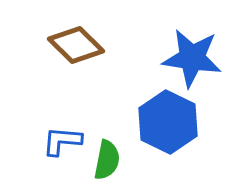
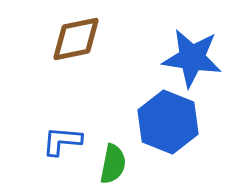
brown diamond: moved 6 px up; rotated 56 degrees counterclockwise
blue hexagon: rotated 4 degrees counterclockwise
green semicircle: moved 6 px right, 4 px down
